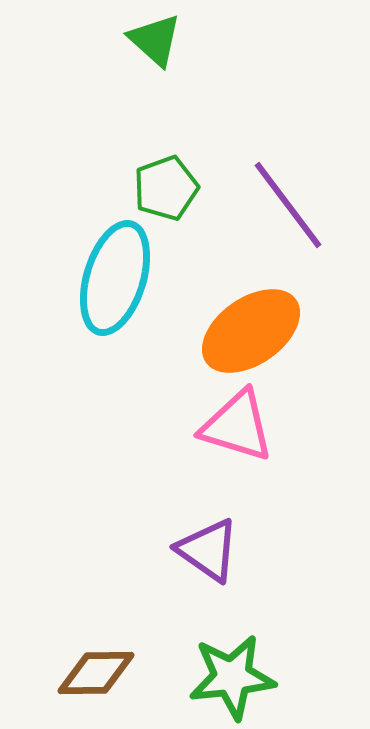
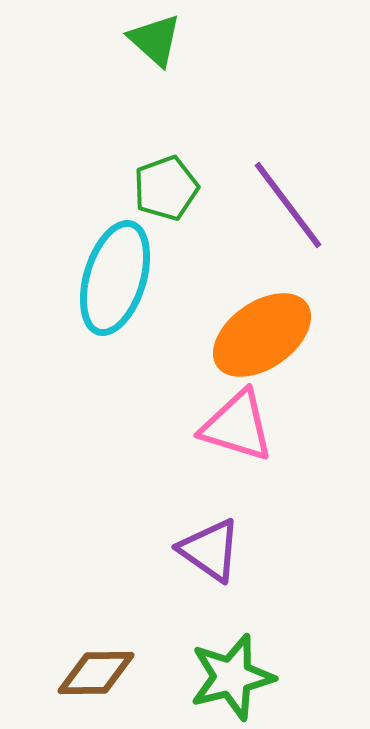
orange ellipse: moved 11 px right, 4 px down
purple triangle: moved 2 px right
green star: rotated 8 degrees counterclockwise
